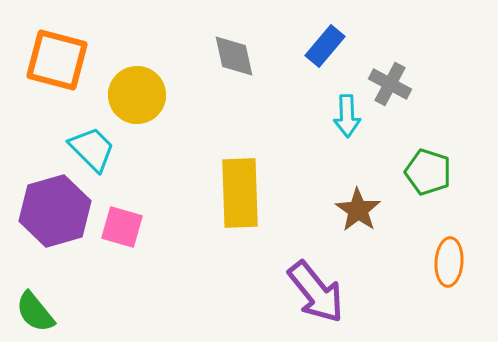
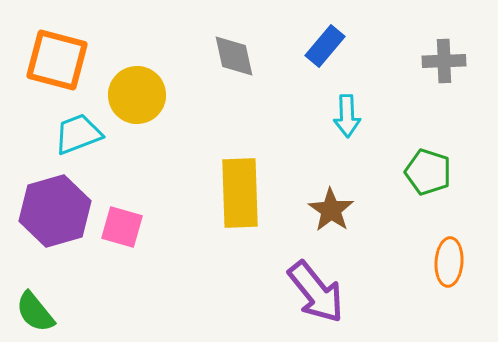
gray cross: moved 54 px right, 23 px up; rotated 30 degrees counterclockwise
cyan trapezoid: moved 14 px left, 15 px up; rotated 66 degrees counterclockwise
brown star: moved 27 px left
